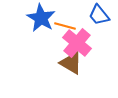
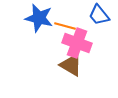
blue star: moved 2 px left; rotated 16 degrees counterclockwise
pink cross: rotated 20 degrees counterclockwise
brown triangle: moved 2 px down
